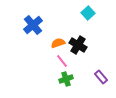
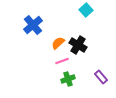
cyan square: moved 2 px left, 3 px up
orange semicircle: rotated 24 degrees counterclockwise
pink line: rotated 72 degrees counterclockwise
green cross: moved 2 px right
